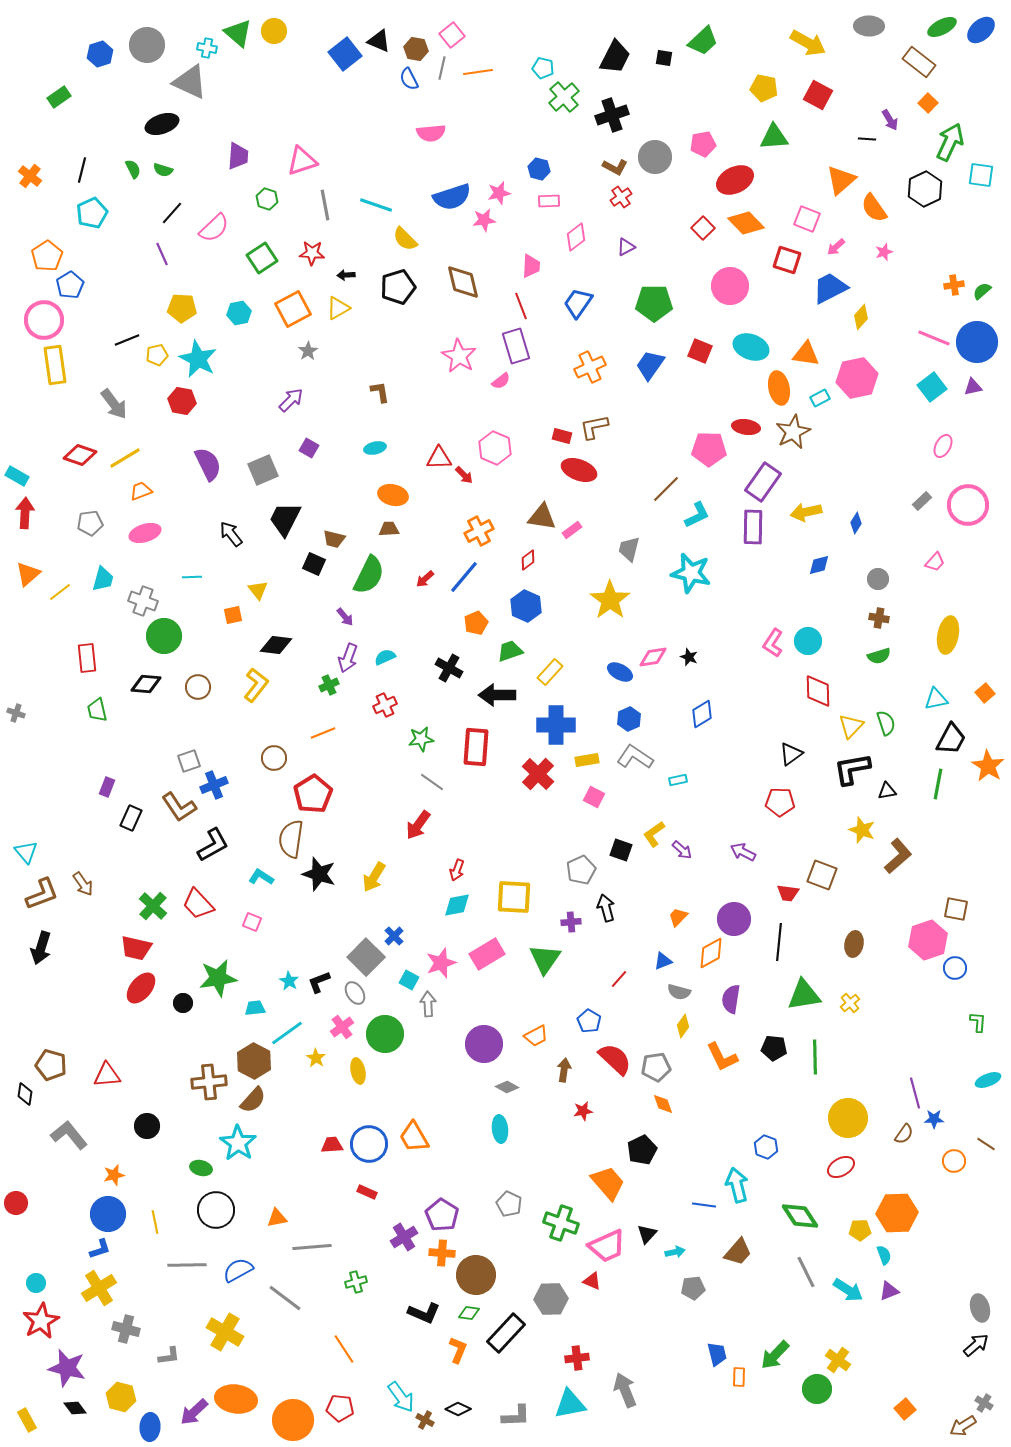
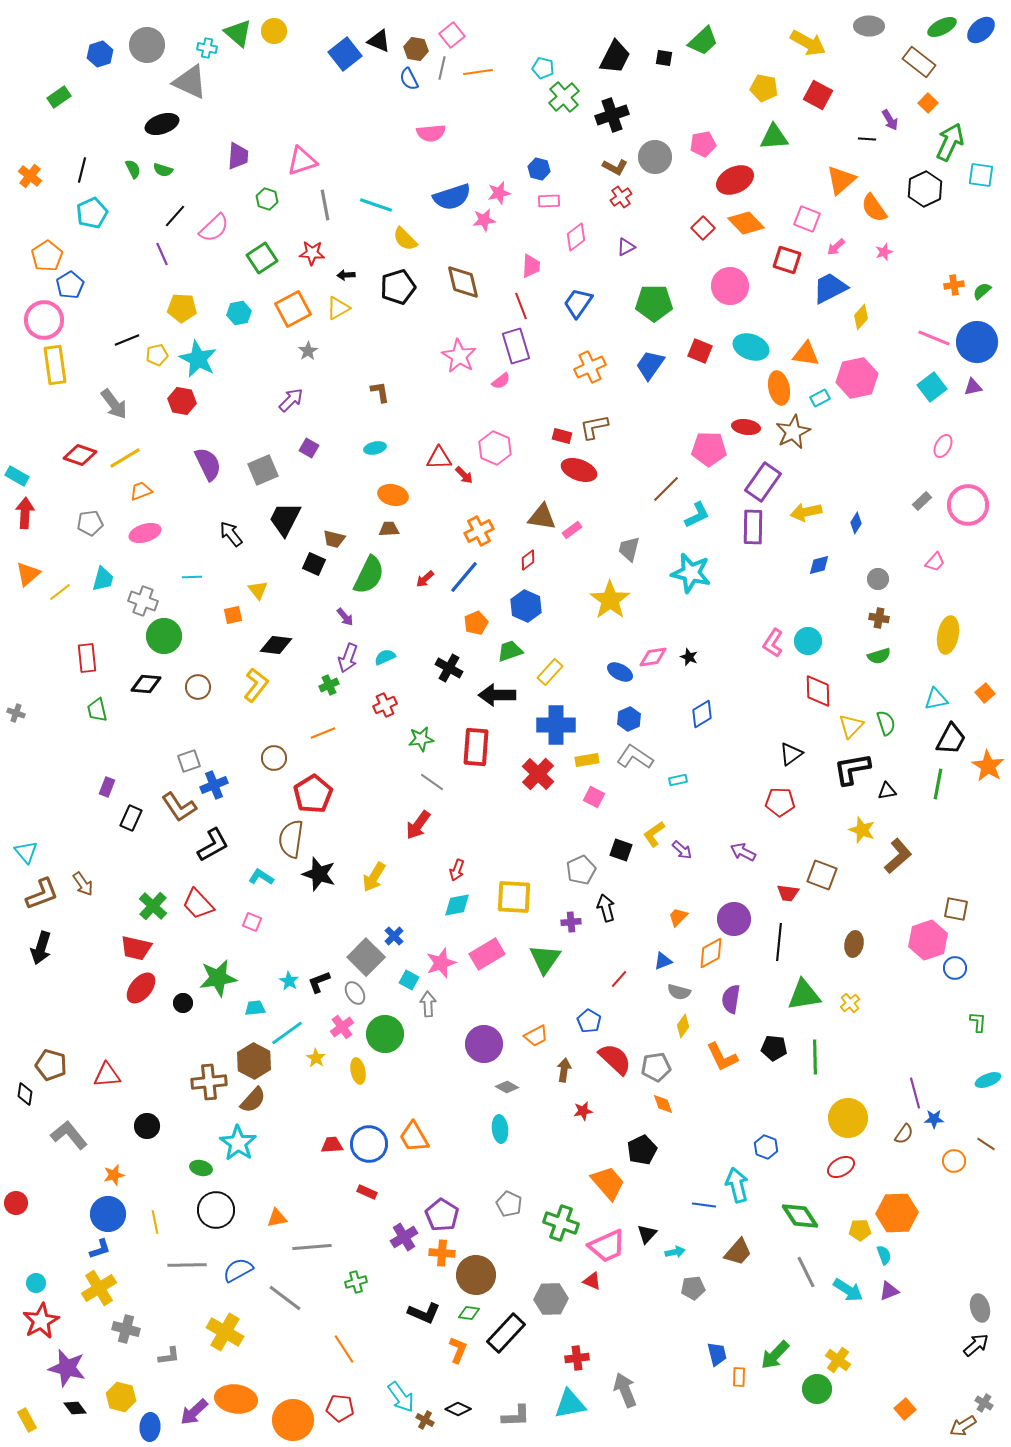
black line at (172, 213): moved 3 px right, 3 px down
